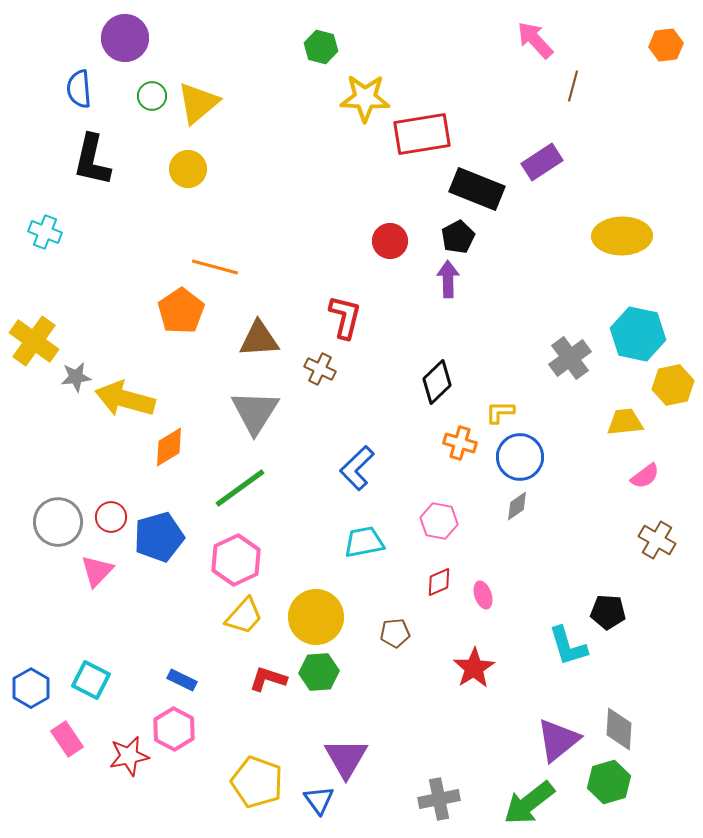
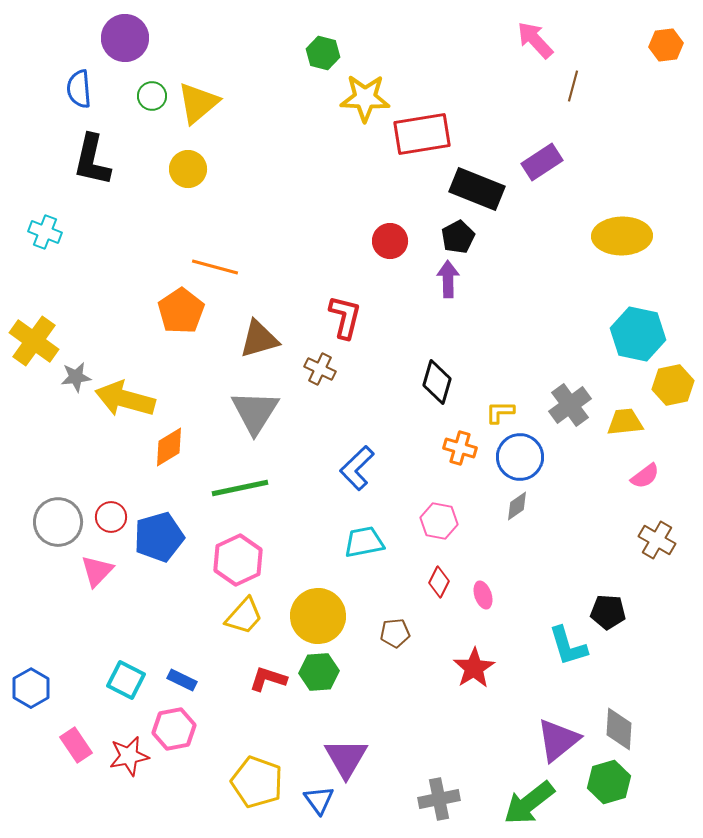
green hexagon at (321, 47): moved 2 px right, 6 px down
brown triangle at (259, 339): rotated 12 degrees counterclockwise
gray cross at (570, 358): moved 47 px down
black diamond at (437, 382): rotated 30 degrees counterclockwise
orange cross at (460, 443): moved 5 px down
green line at (240, 488): rotated 24 degrees clockwise
pink hexagon at (236, 560): moved 2 px right
red diamond at (439, 582): rotated 40 degrees counterclockwise
yellow circle at (316, 617): moved 2 px right, 1 px up
cyan square at (91, 680): moved 35 px right
pink hexagon at (174, 729): rotated 21 degrees clockwise
pink rectangle at (67, 739): moved 9 px right, 6 px down
